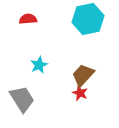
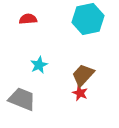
gray trapezoid: rotated 36 degrees counterclockwise
